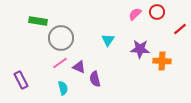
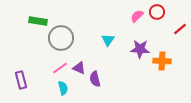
pink semicircle: moved 2 px right, 2 px down
pink line: moved 5 px down
purple triangle: moved 1 px down
purple rectangle: rotated 12 degrees clockwise
